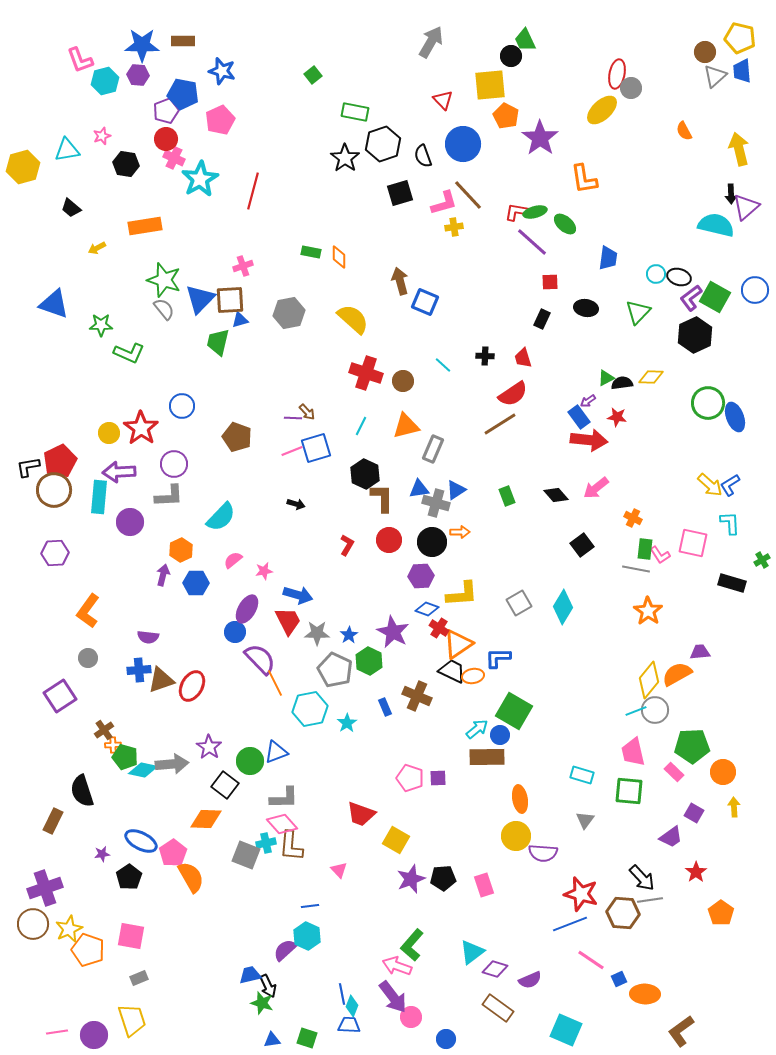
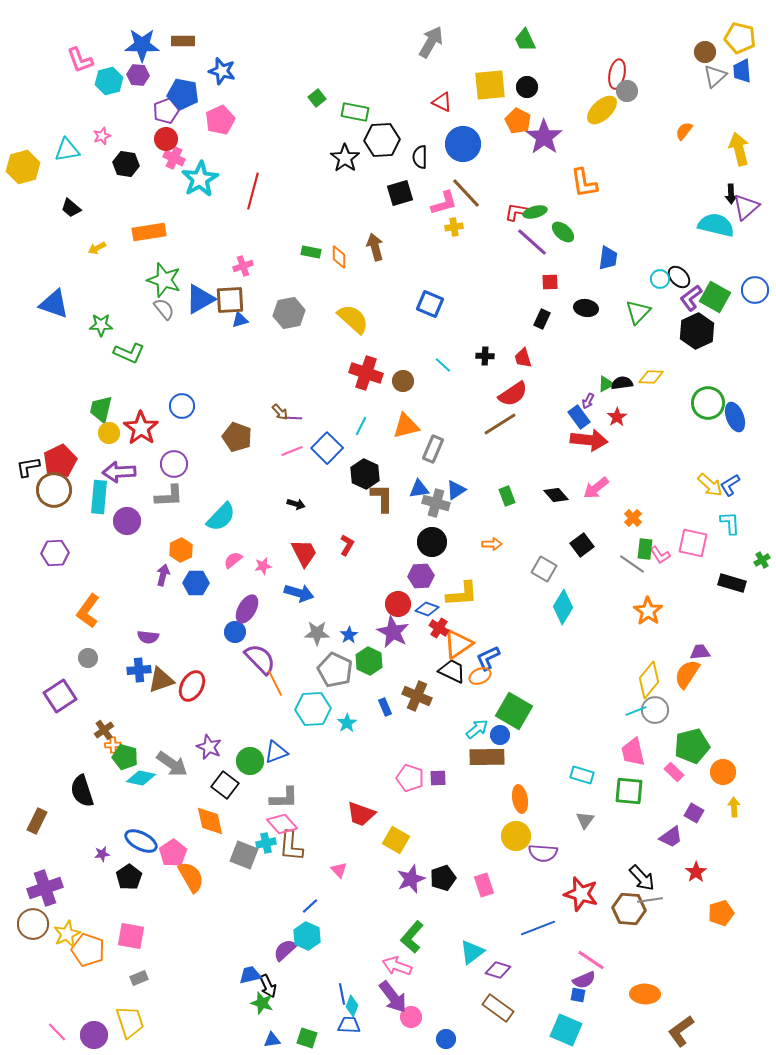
black circle at (511, 56): moved 16 px right, 31 px down
green square at (313, 75): moved 4 px right, 23 px down
cyan hexagon at (105, 81): moved 4 px right
gray circle at (631, 88): moved 4 px left, 3 px down
red triangle at (443, 100): moved 1 px left, 2 px down; rotated 20 degrees counterclockwise
orange pentagon at (506, 116): moved 12 px right, 5 px down
orange semicircle at (684, 131): rotated 66 degrees clockwise
purple star at (540, 138): moved 4 px right, 1 px up
black hexagon at (383, 144): moved 1 px left, 4 px up; rotated 16 degrees clockwise
black semicircle at (423, 156): moved 3 px left, 1 px down; rotated 20 degrees clockwise
orange L-shape at (584, 179): moved 4 px down
brown line at (468, 195): moved 2 px left, 2 px up
green ellipse at (565, 224): moved 2 px left, 8 px down
orange rectangle at (145, 226): moved 4 px right, 6 px down
cyan circle at (656, 274): moved 4 px right, 5 px down
black ellipse at (679, 277): rotated 30 degrees clockwise
brown arrow at (400, 281): moved 25 px left, 34 px up
blue triangle at (200, 299): rotated 16 degrees clockwise
blue square at (425, 302): moved 5 px right, 2 px down
black hexagon at (695, 335): moved 2 px right, 4 px up
green trapezoid at (218, 342): moved 117 px left, 67 px down
green triangle at (606, 378): moved 6 px down
purple arrow at (588, 401): rotated 28 degrees counterclockwise
brown arrow at (307, 412): moved 27 px left
red star at (617, 417): rotated 30 degrees clockwise
blue square at (316, 448): moved 11 px right; rotated 28 degrees counterclockwise
orange cross at (633, 518): rotated 18 degrees clockwise
purple circle at (130, 522): moved 3 px left, 1 px up
orange arrow at (460, 532): moved 32 px right, 12 px down
red circle at (389, 540): moved 9 px right, 64 px down
gray line at (636, 569): moved 4 px left, 5 px up; rotated 24 degrees clockwise
pink star at (264, 571): moved 1 px left, 5 px up
blue arrow at (298, 595): moved 1 px right, 2 px up
gray square at (519, 603): moved 25 px right, 34 px up; rotated 30 degrees counterclockwise
red trapezoid at (288, 621): moved 16 px right, 68 px up
blue L-shape at (498, 658): moved 10 px left; rotated 24 degrees counterclockwise
orange semicircle at (677, 674): moved 10 px right; rotated 28 degrees counterclockwise
orange ellipse at (473, 676): moved 7 px right; rotated 15 degrees counterclockwise
cyan hexagon at (310, 709): moved 3 px right; rotated 8 degrees clockwise
green pentagon at (692, 746): rotated 12 degrees counterclockwise
purple star at (209, 747): rotated 10 degrees counterclockwise
gray arrow at (172, 764): rotated 40 degrees clockwise
cyan diamond at (143, 770): moved 2 px left, 8 px down
orange diamond at (206, 819): moved 4 px right, 2 px down; rotated 76 degrees clockwise
brown rectangle at (53, 821): moved 16 px left
gray square at (246, 855): moved 2 px left
black pentagon at (443, 878): rotated 15 degrees counterclockwise
blue line at (310, 906): rotated 36 degrees counterclockwise
brown hexagon at (623, 913): moved 6 px right, 4 px up
orange pentagon at (721, 913): rotated 20 degrees clockwise
blue line at (570, 924): moved 32 px left, 4 px down
yellow star at (69, 929): moved 2 px left, 5 px down
green L-shape at (412, 945): moved 8 px up
purple diamond at (495, 969): moved 3 px right, 1 px down
blue square at (619, 979): moved 41 px left, 16 px down; rotated 35 degrees clockwise
purple semicircle at (530, 980): moved 54 px right
yellow trapezoid at (132, 1020): moved 2 px left, 2 px down
pink line at (57, 1032): rotated 55 degrees clockwise
